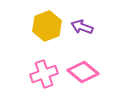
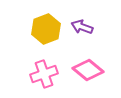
yellow hexagon: moved 1 px left, 3 px down
pink diamond: moved 5 px right, 2 px up
